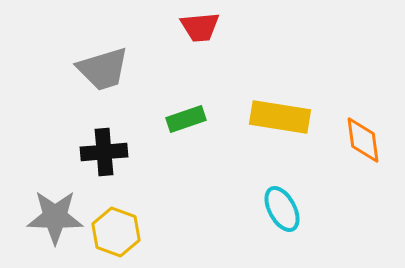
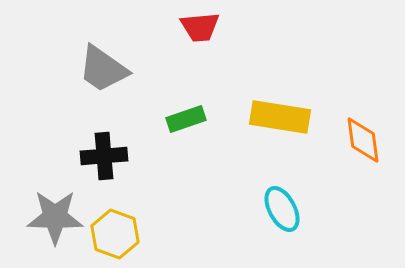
gray trapezoid: rotated 52 degrees clockwise
black cross: moved 4 px down
yellow hexagon: moved 1 px left, 2 px down
